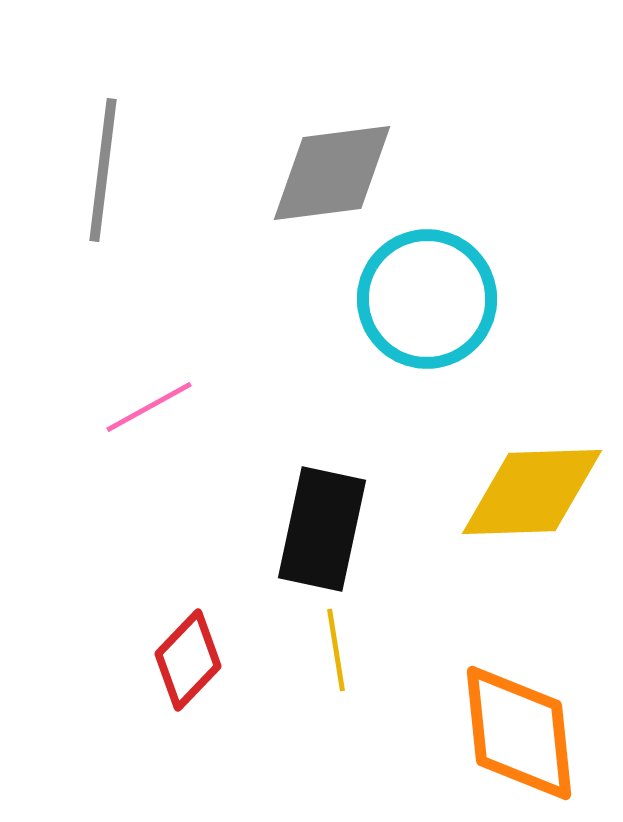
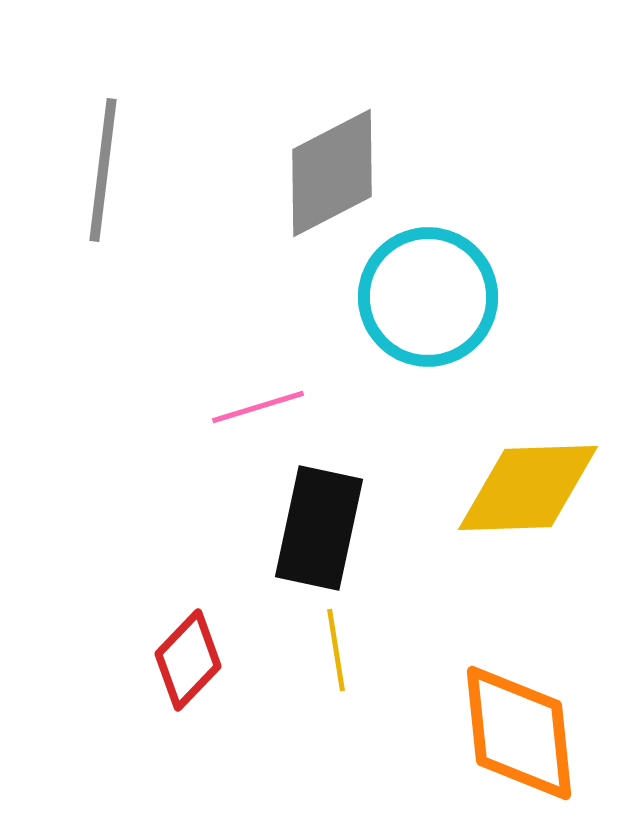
gray diamond: rotated 20 degrees counterclockwise
cyan circle: moved 1 px right, 2 px up
pink line: moved 109 px right; rotated 12 degrees clockwise
yellow diamond: moved 4 px left, 4 px up
black rectangle: moved 3 px left, 1 px up
